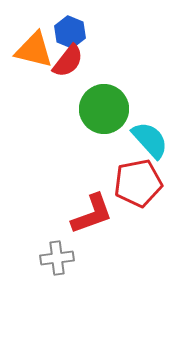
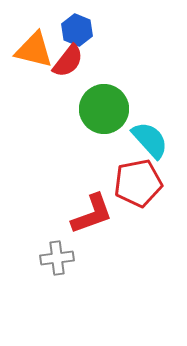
blue hexagon: moved 7 px right, 2 px up
